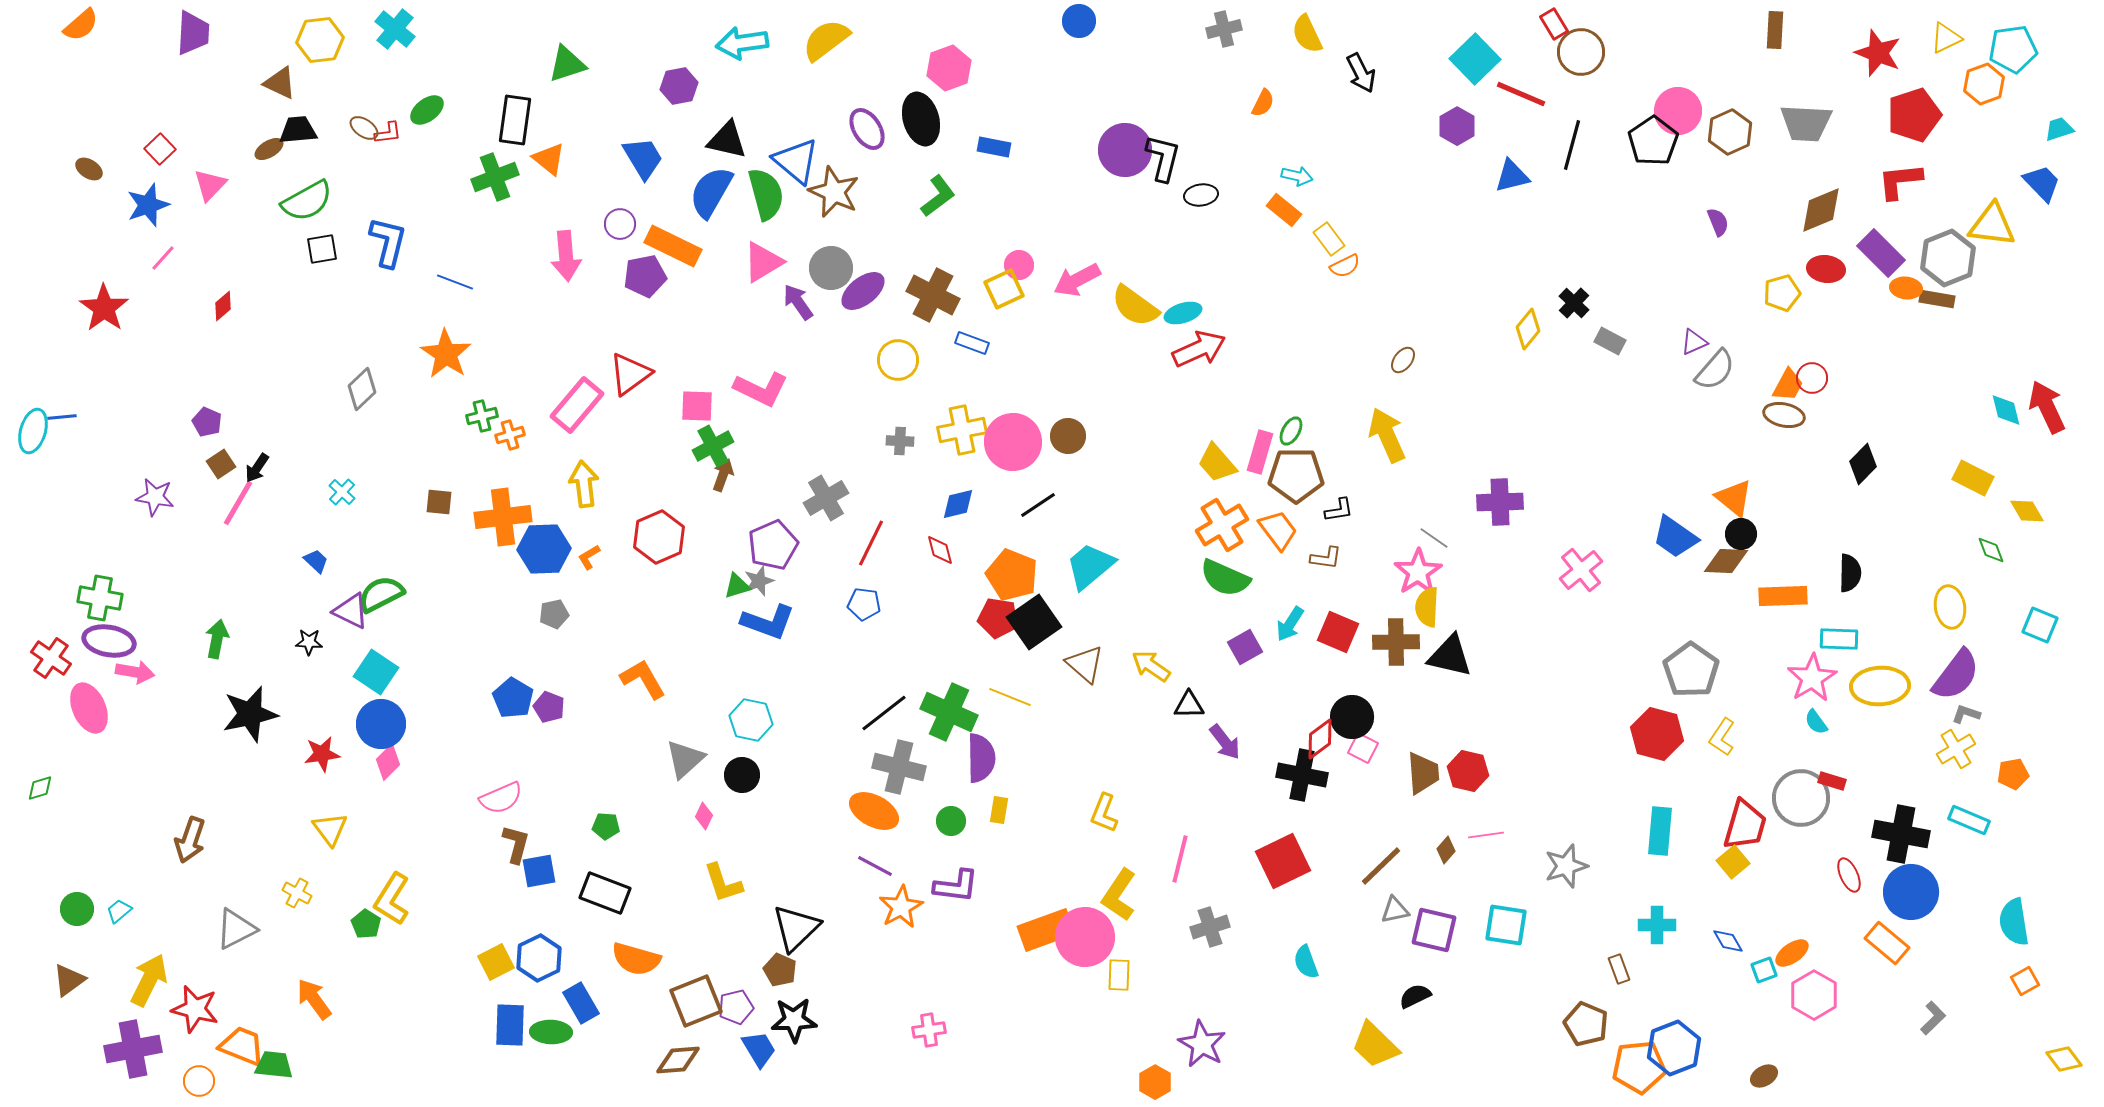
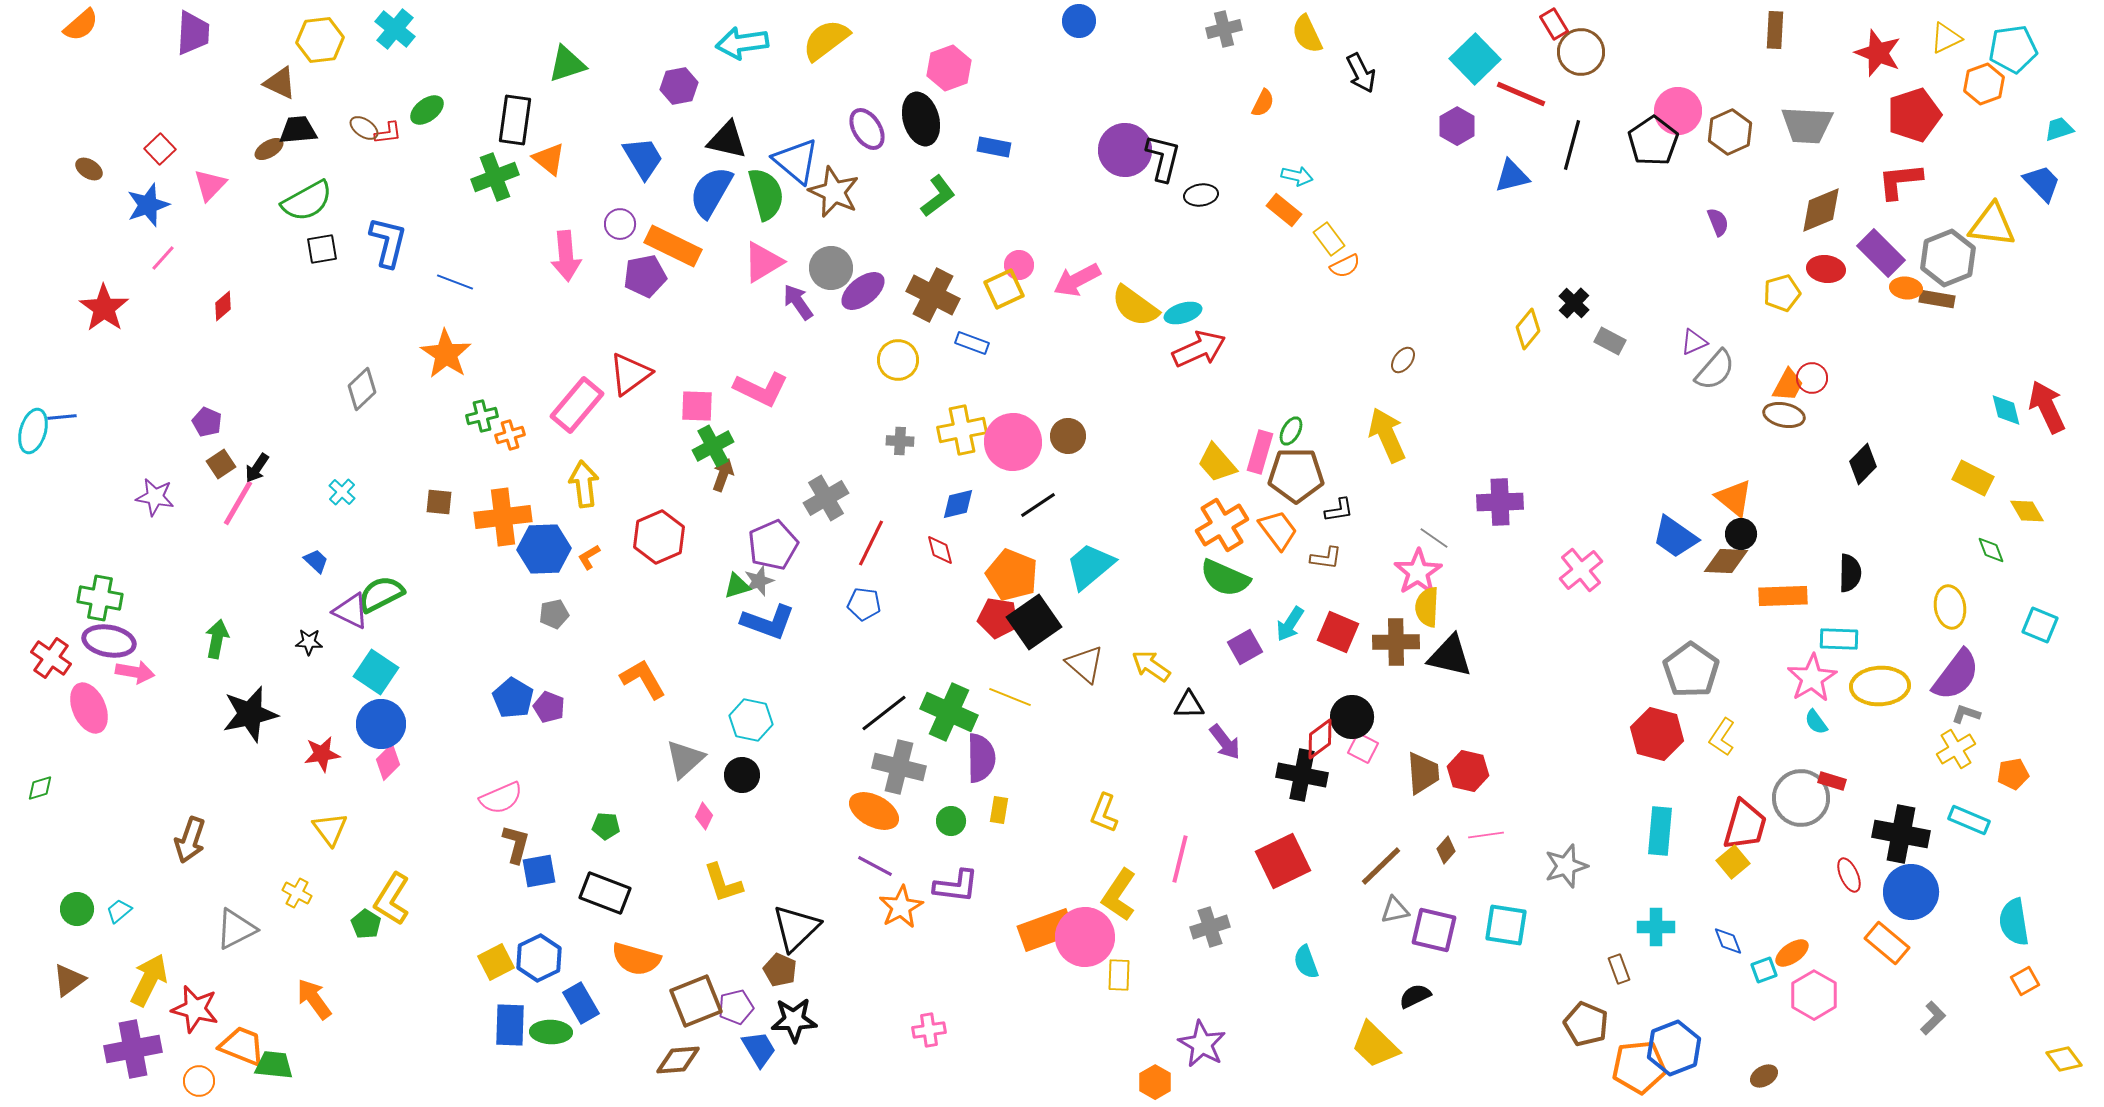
gray trapezoid at (1806, 123): moved 1 px right, 2 px down
cyan cross at (1657, 925): moved 1 px left, 2 px down
blue diamond at (1728, 941): rotated 8 degrees clockwise
